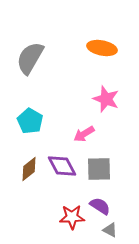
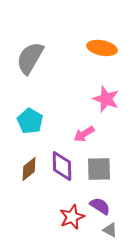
purple diamond: rotated 28 degrees clockwise
red star: rotated 20 degrees counterclockwise
